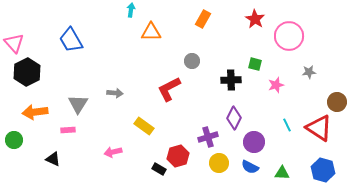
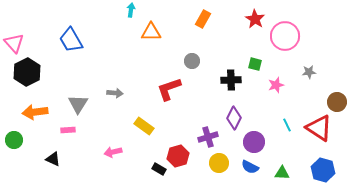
pink circle: moved 4 px left
red L-shape: rotated 8 degrees clockwise
